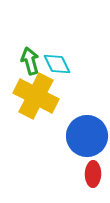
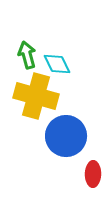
green arrow: moved 3 px left, 6 px up
yellow cross: rotated 12 degrees counterclockwise
blue circle: moved 21 px left
